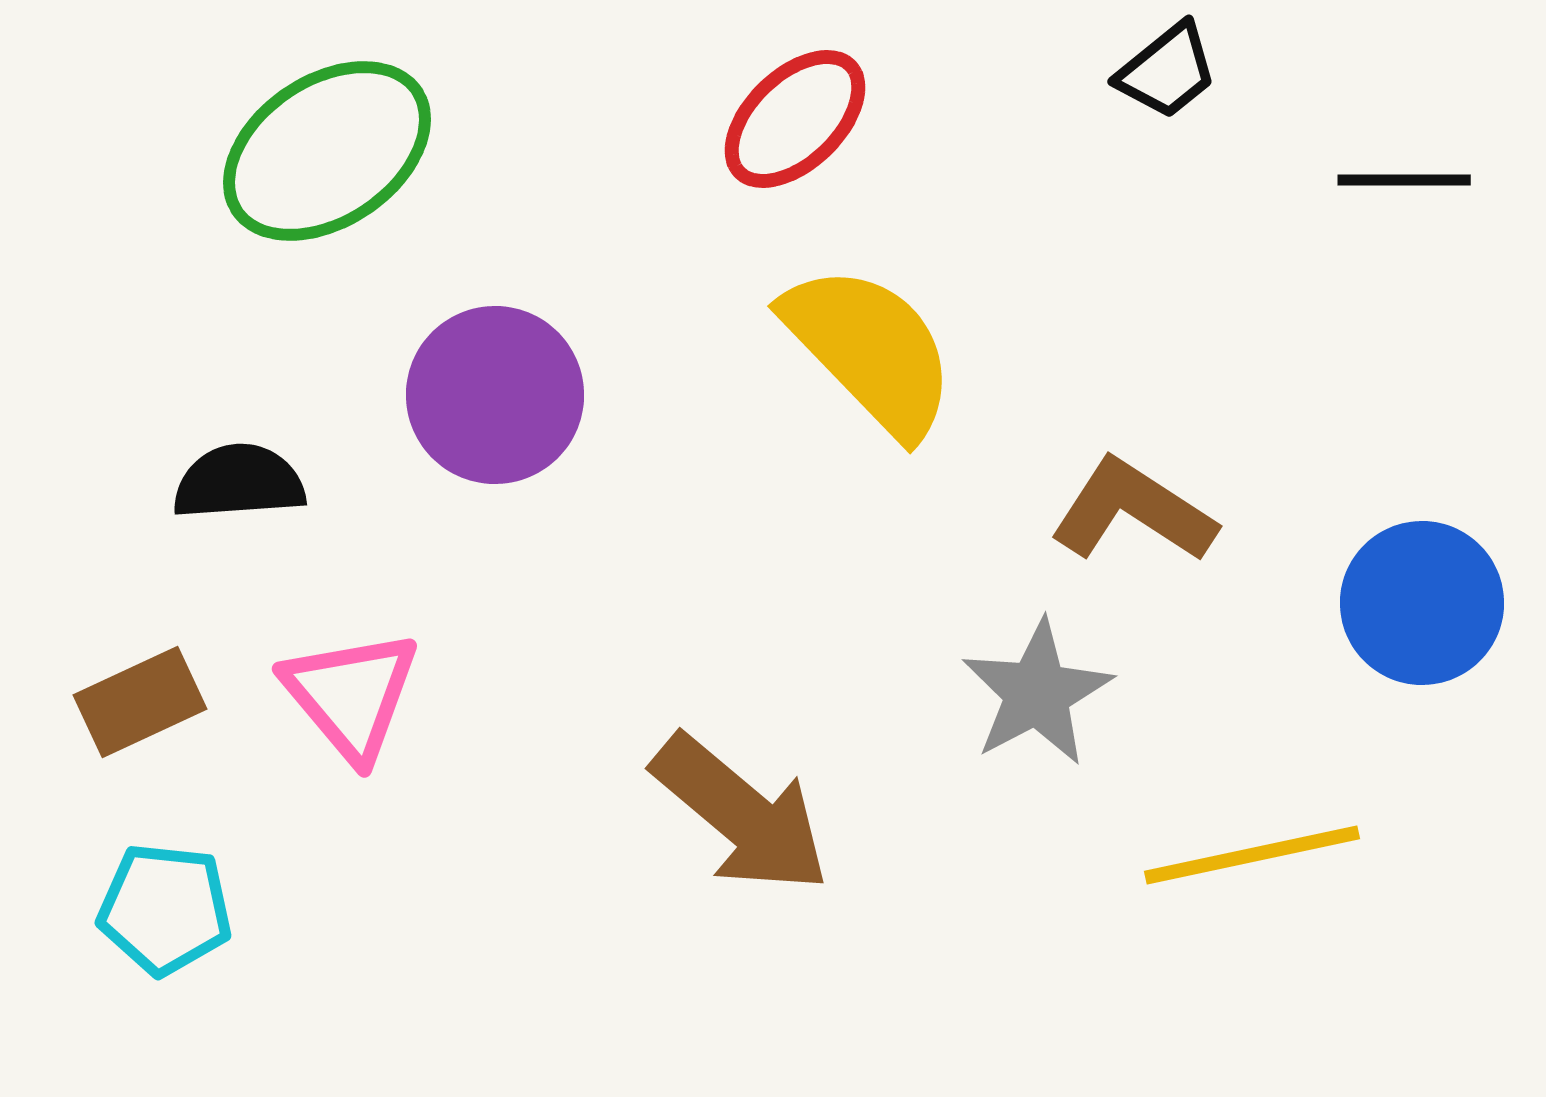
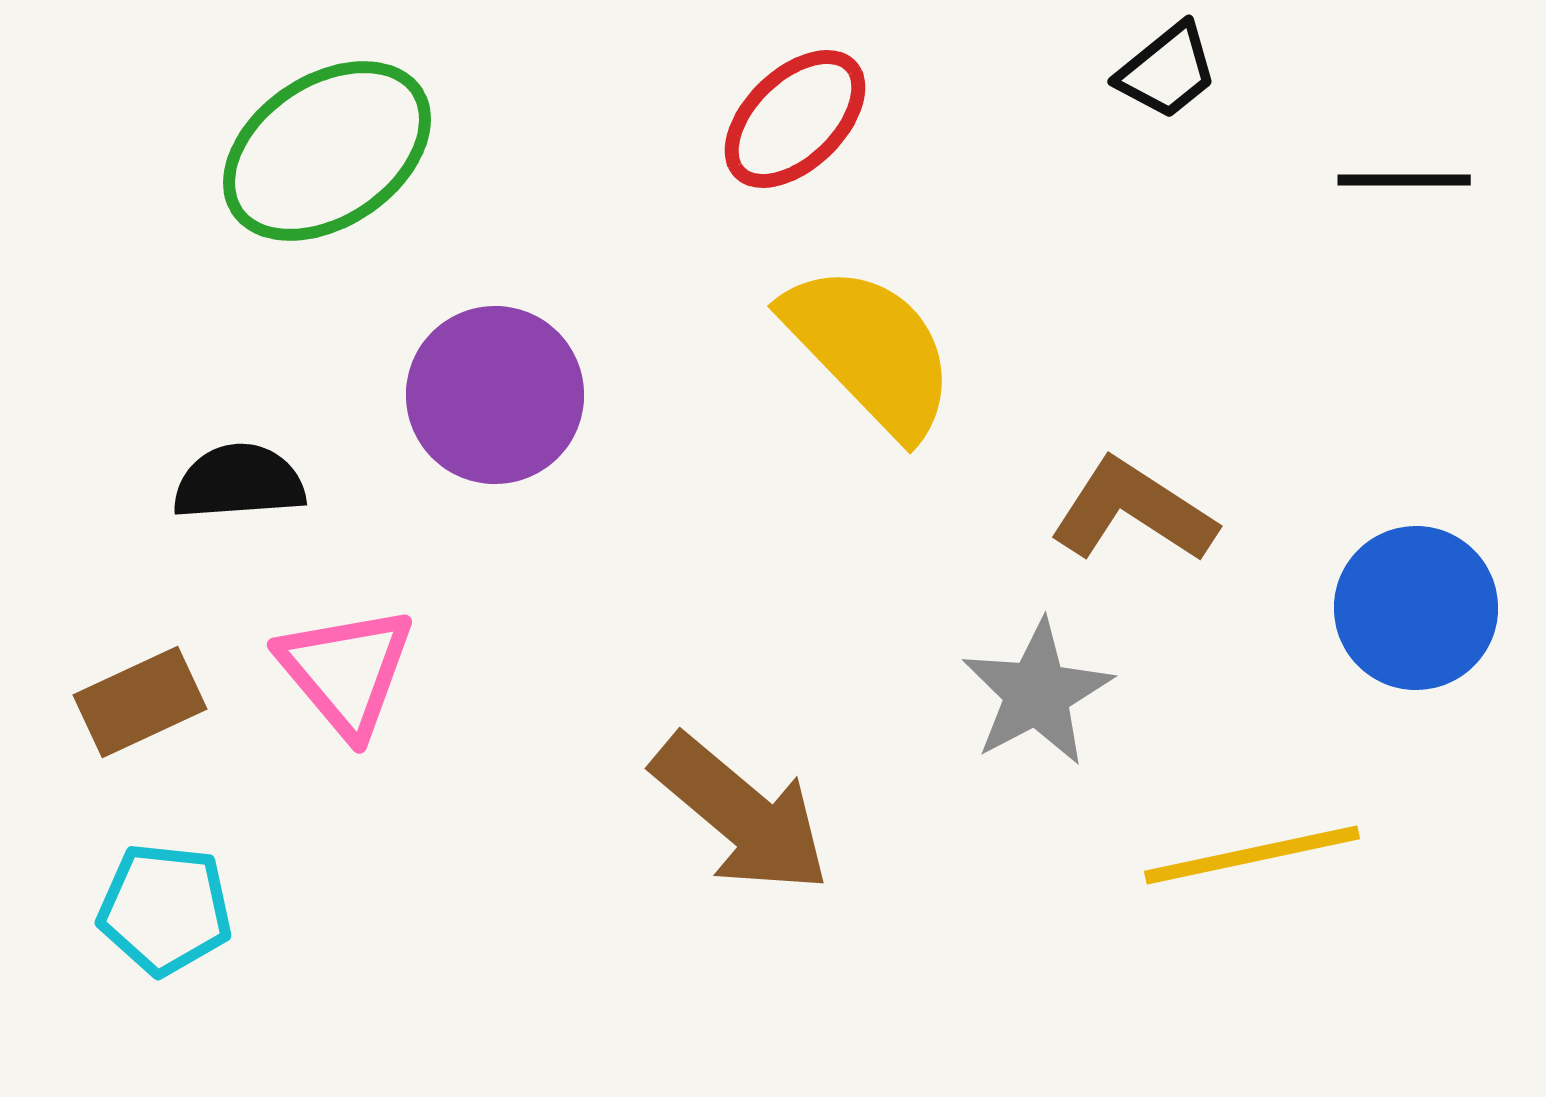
blue circle: moved 6 px left, 5 px down
pink triangle: moved 5 px left, 24 px up
